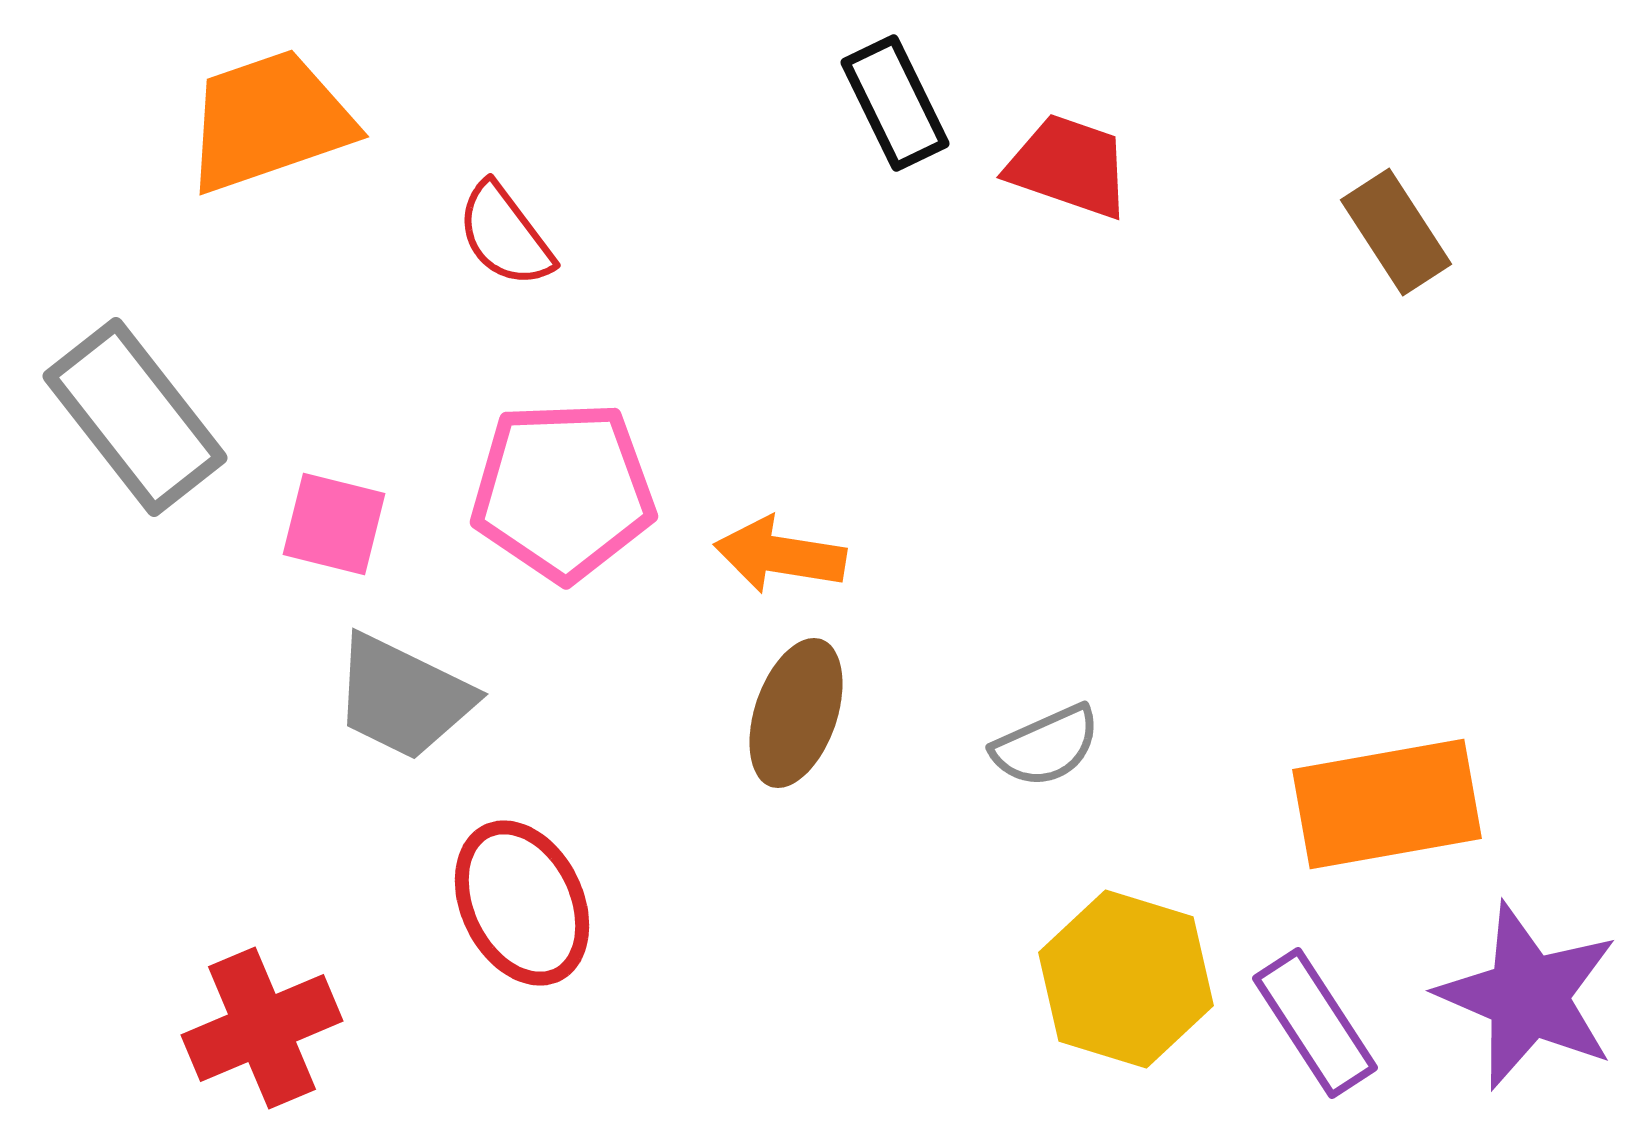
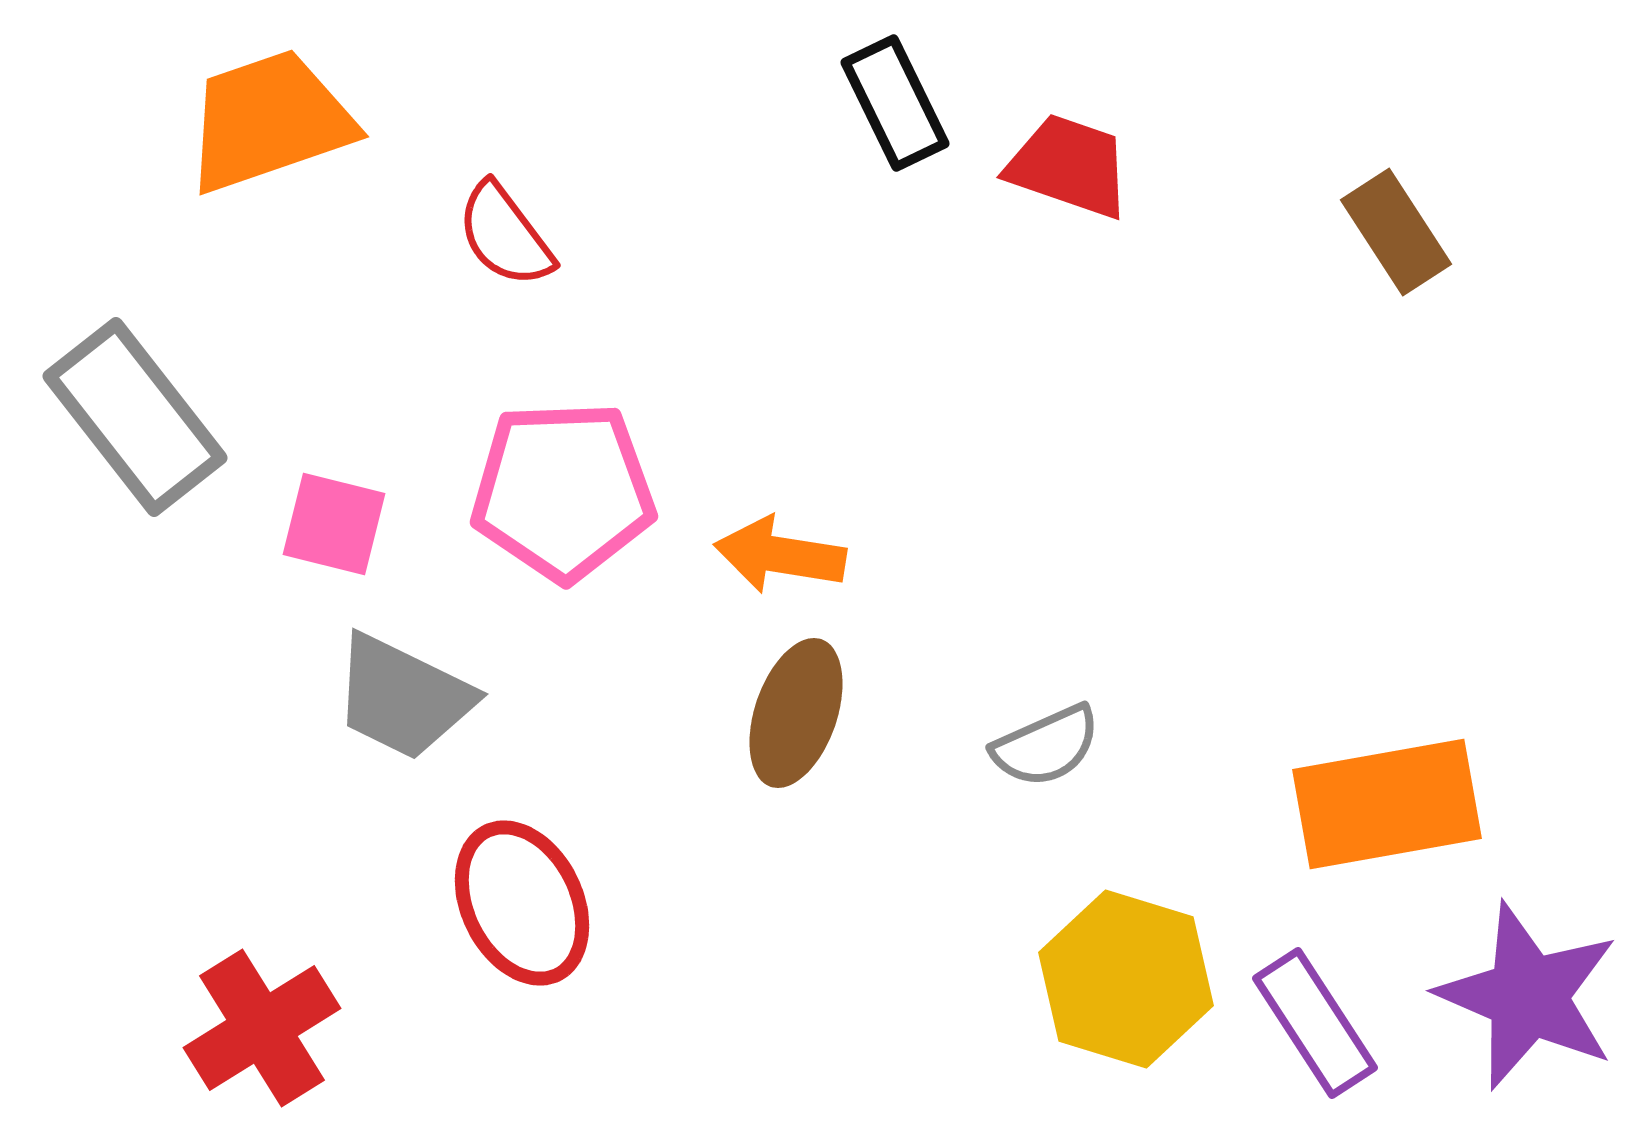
red cross: rotated 9 degrees counterclockwise
